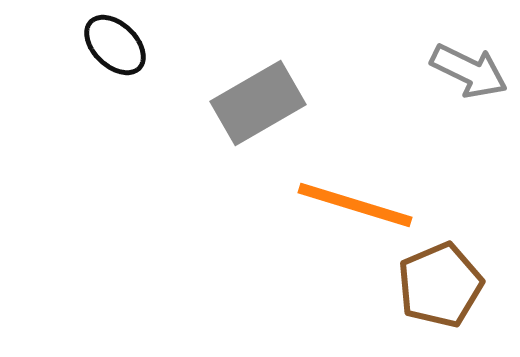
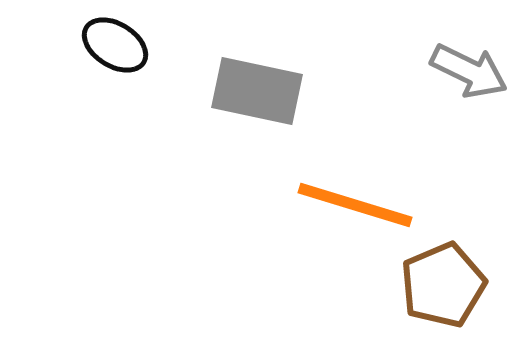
black ellipse: rotated 12 degrees counterclockwise
gray rectangle: moved 1 px left, 12 px up; rotated 42 degrees clockwise
brown pentagon: moved 3 px right
